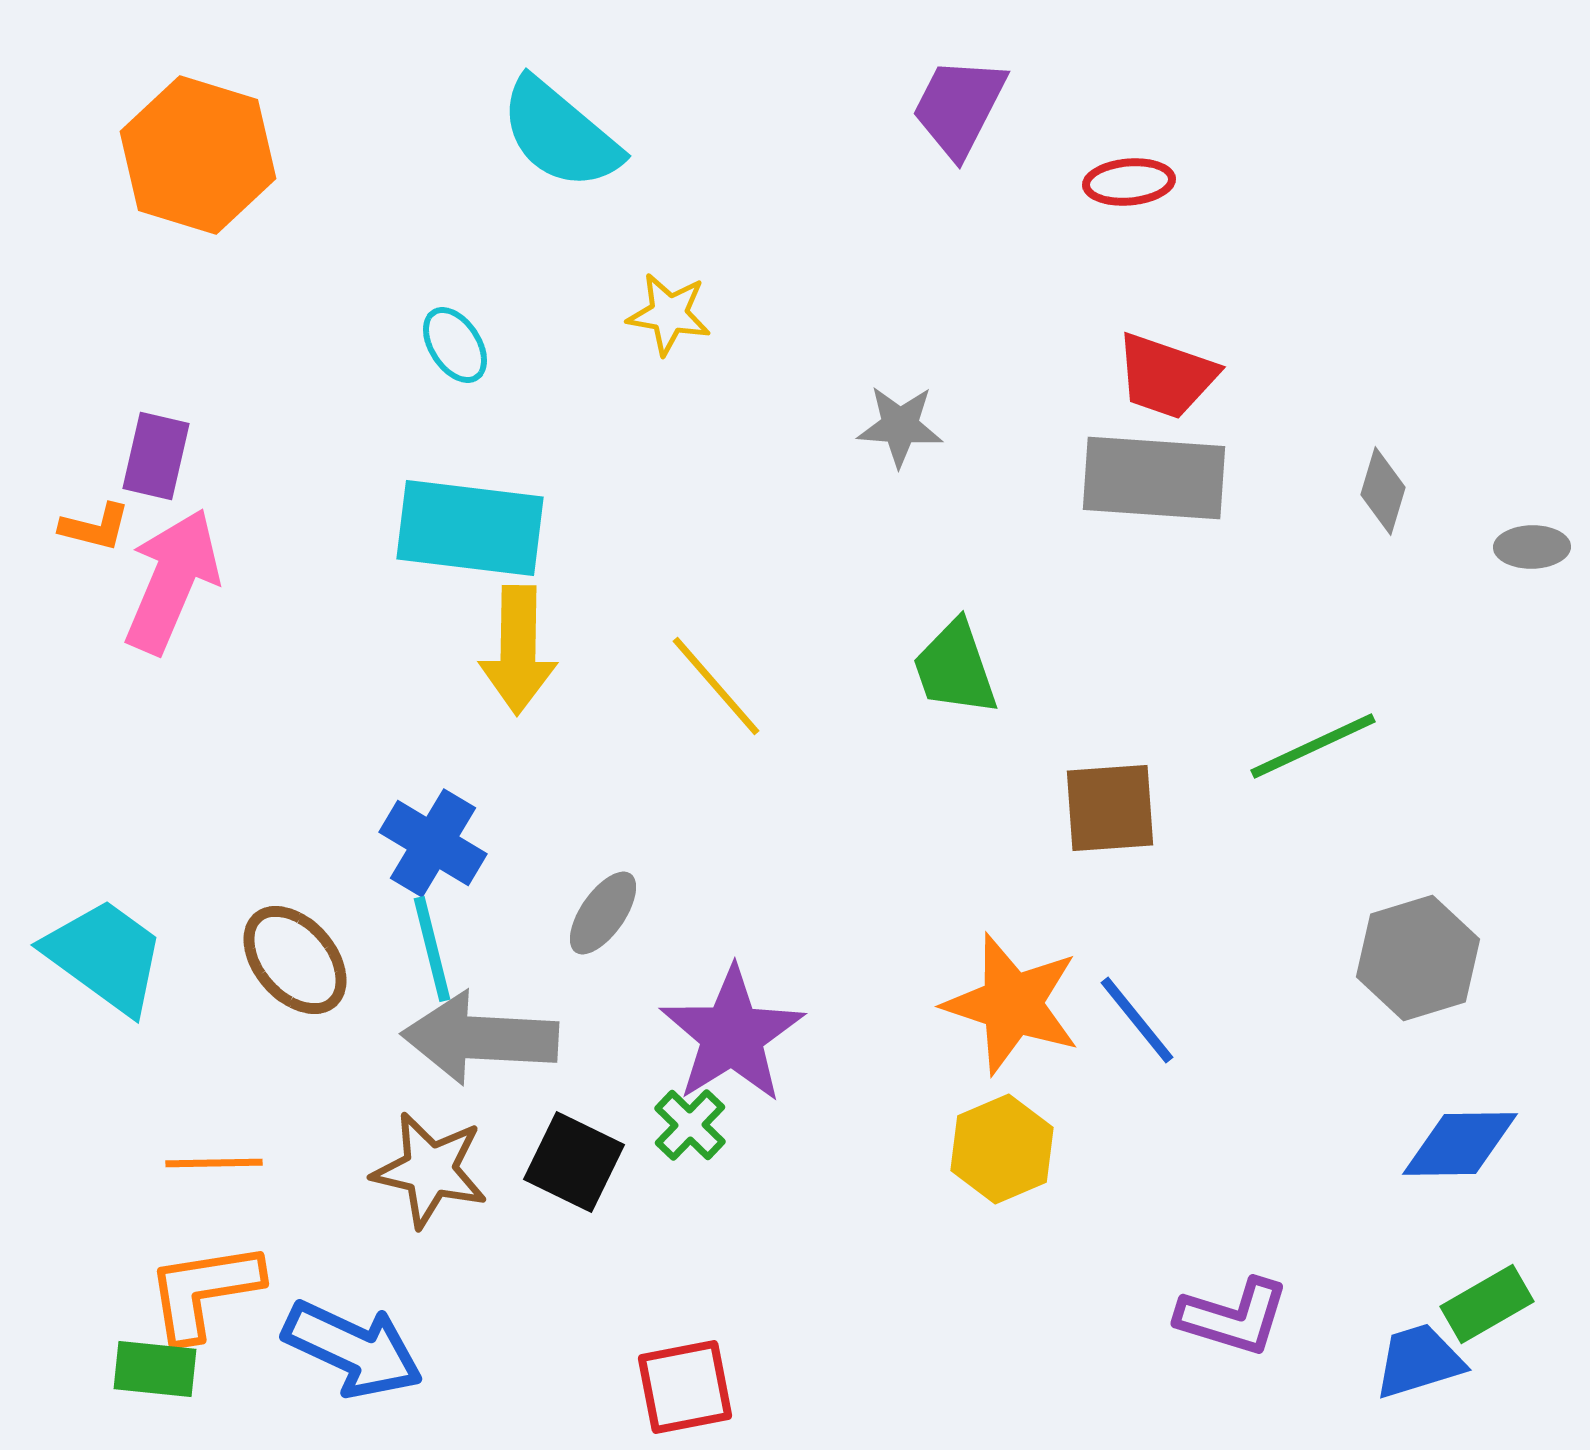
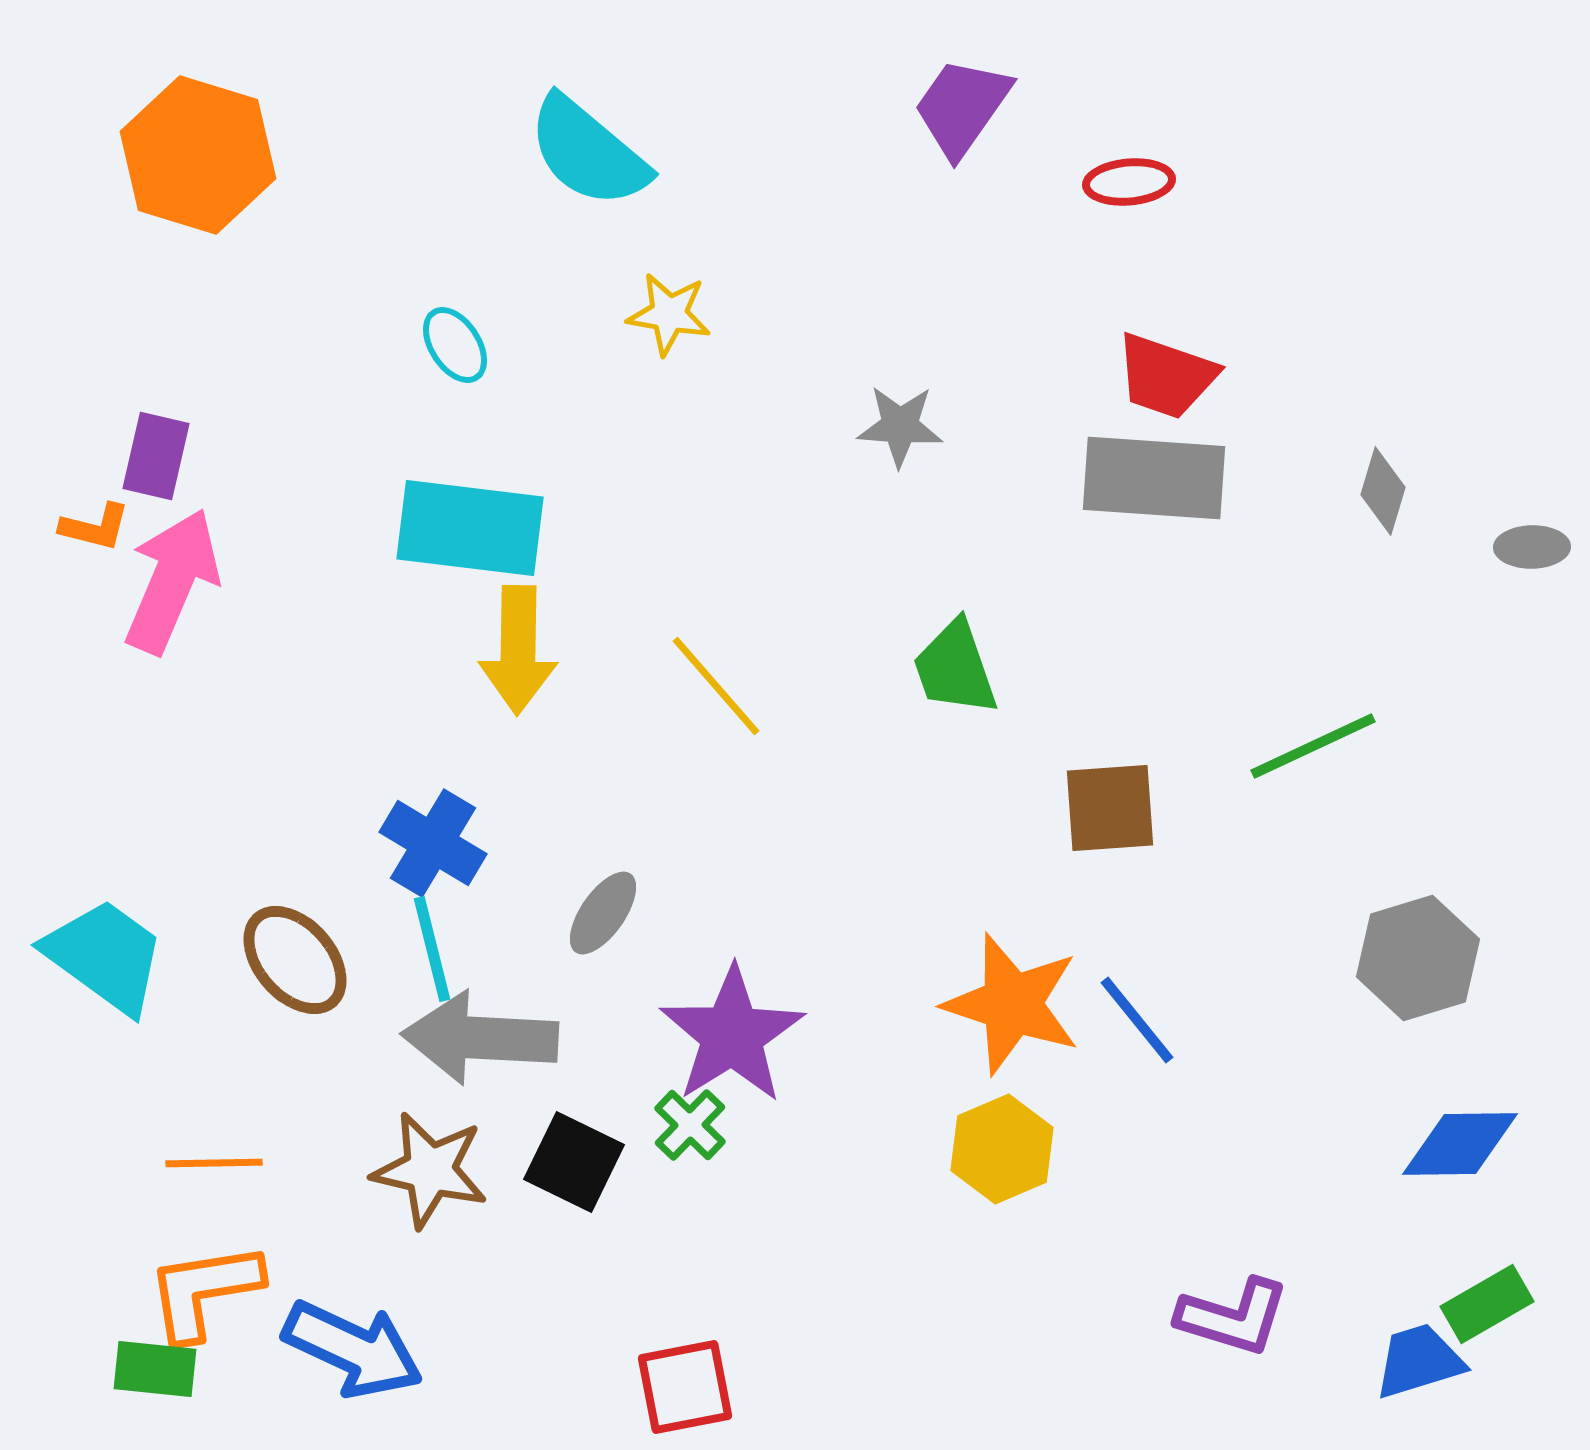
purple trapezoid at (959, 107): moved 3 px right; rotated 8 degrees clockwise
cyan semicircle at (560, 134): moved 28 px right, 18 px down
